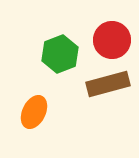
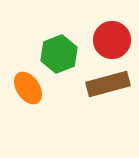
green hexagon: moved 1 px left
orange ellipse: moved 6 px left, 24 px up; rotated 60 degrees counterclockwise
